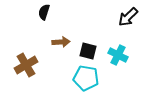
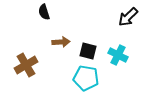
black semicircle: rotated 35 degrees counterclockwise
